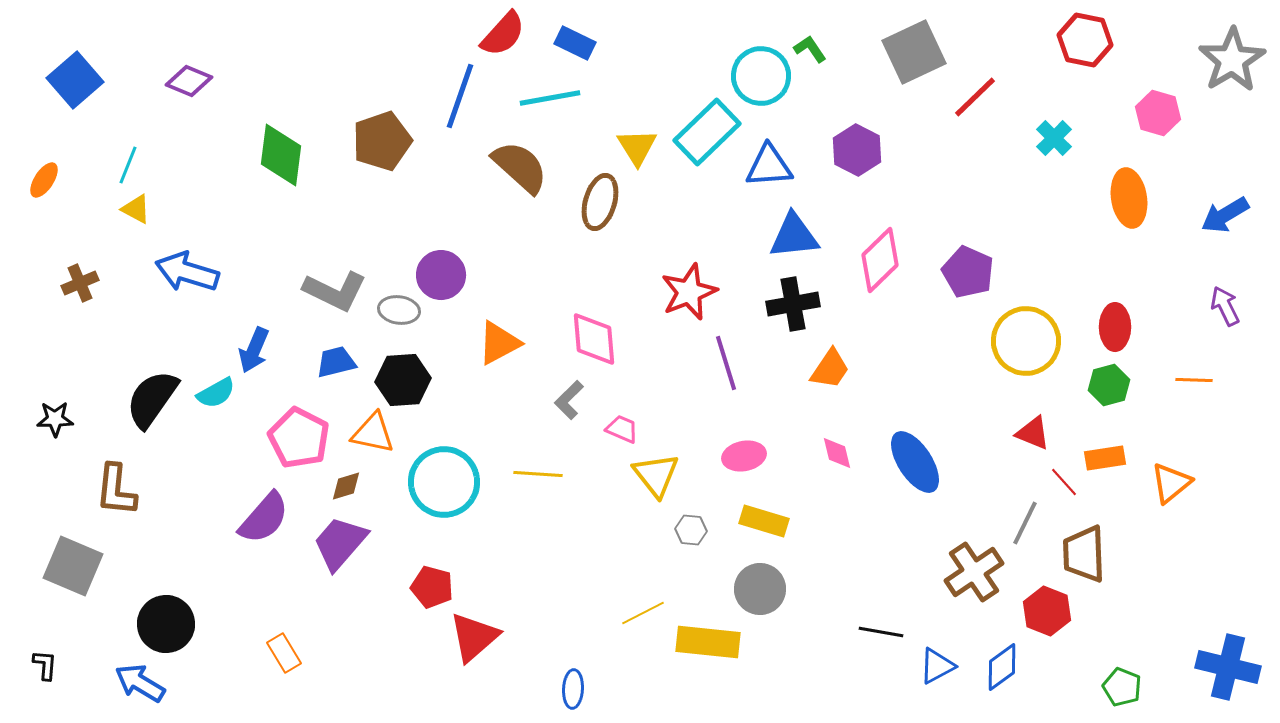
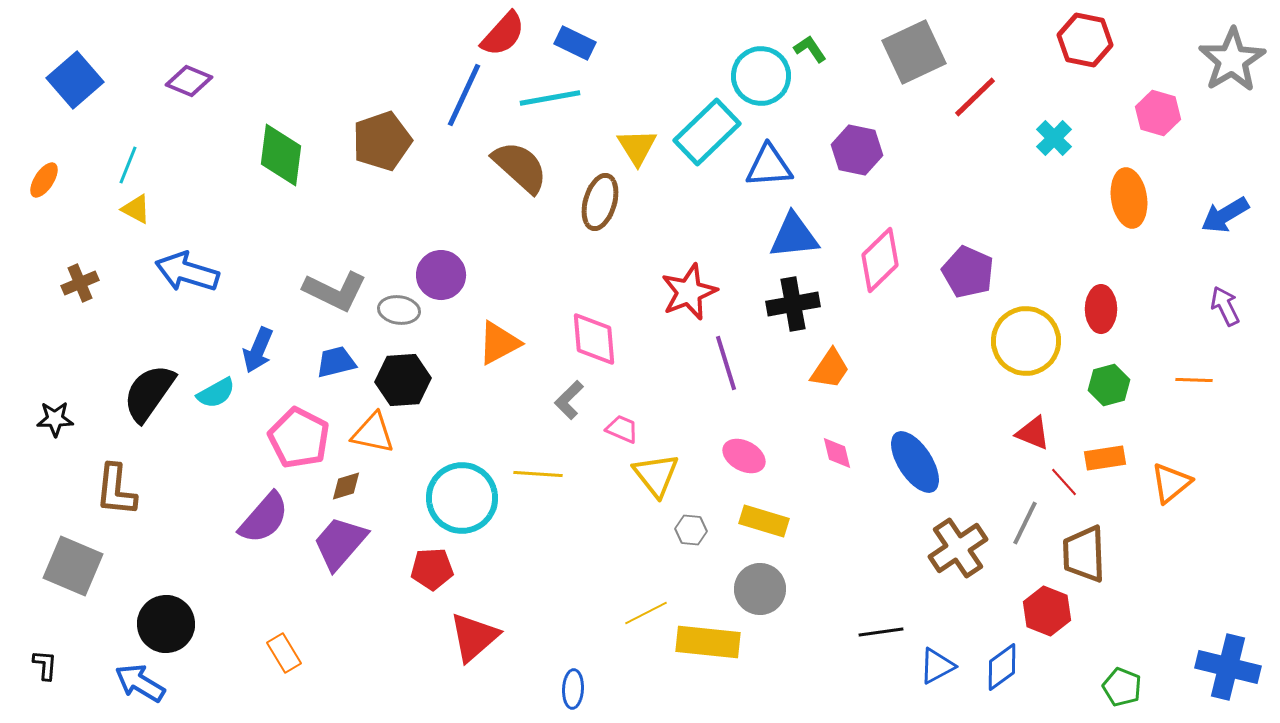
blue line at (460, 96): moved 4 px right, 1 px up; rotated 6 degrees clockwise
purple hexagon at (857, 150): rotated 15 degrees counterclockwise
red ellipse at (1115, 327): moved 14 px left, 18 px up
blue arrow at (254, 350): moved 4 px right
black semicircle at (152, 399): moved 3 px left, 6 px up
pink ellipse at (744, 456): rotated 39 degrees clockwise
cyan circle at (444, 482): moved 18 px right, 16 px down
brown cross at (974, 572): moved 16 px left, 24 px up
red pentagon at (432, 587): moved 18 px up; rotated 18 degrees counterclockwise
yellow line at (643, 613): moved 3 px right
black line at (881, 632): rotated 18 degrees counterclockwise
